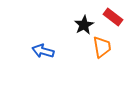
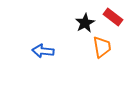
black star: moved 1 px right, 2 px up
blue arrow: rotated 10 degrees counterclockwise
